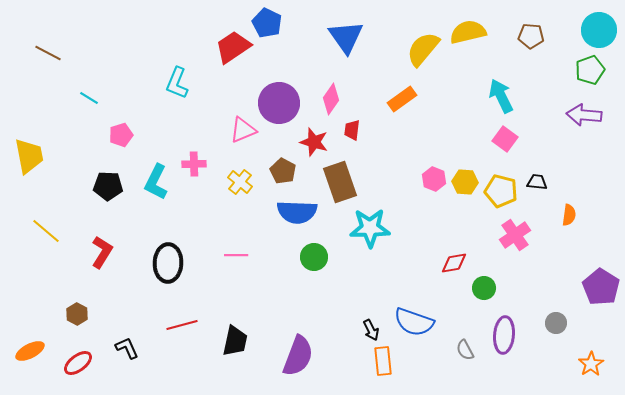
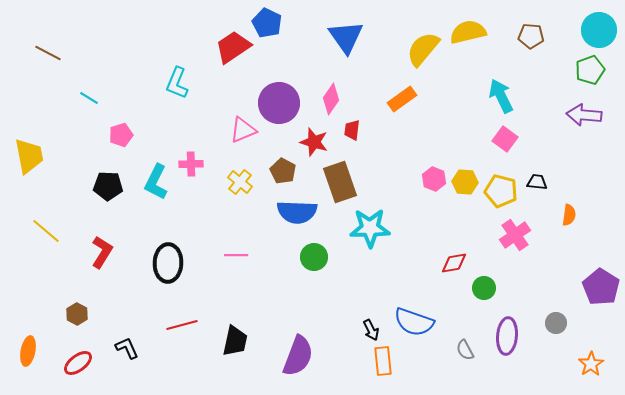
pink cross at (194, 164): moved 3 px left
purple ellipse at (504, 335): moved 3 px right, 1 px down
orange ellipse at (30, 351): moved 2 px left; rotated 52 degrees counterclockwise
